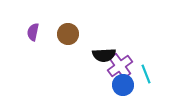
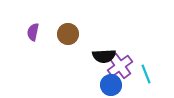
black semicircle: moved 1 px down
blue circle: moved 12 px left
